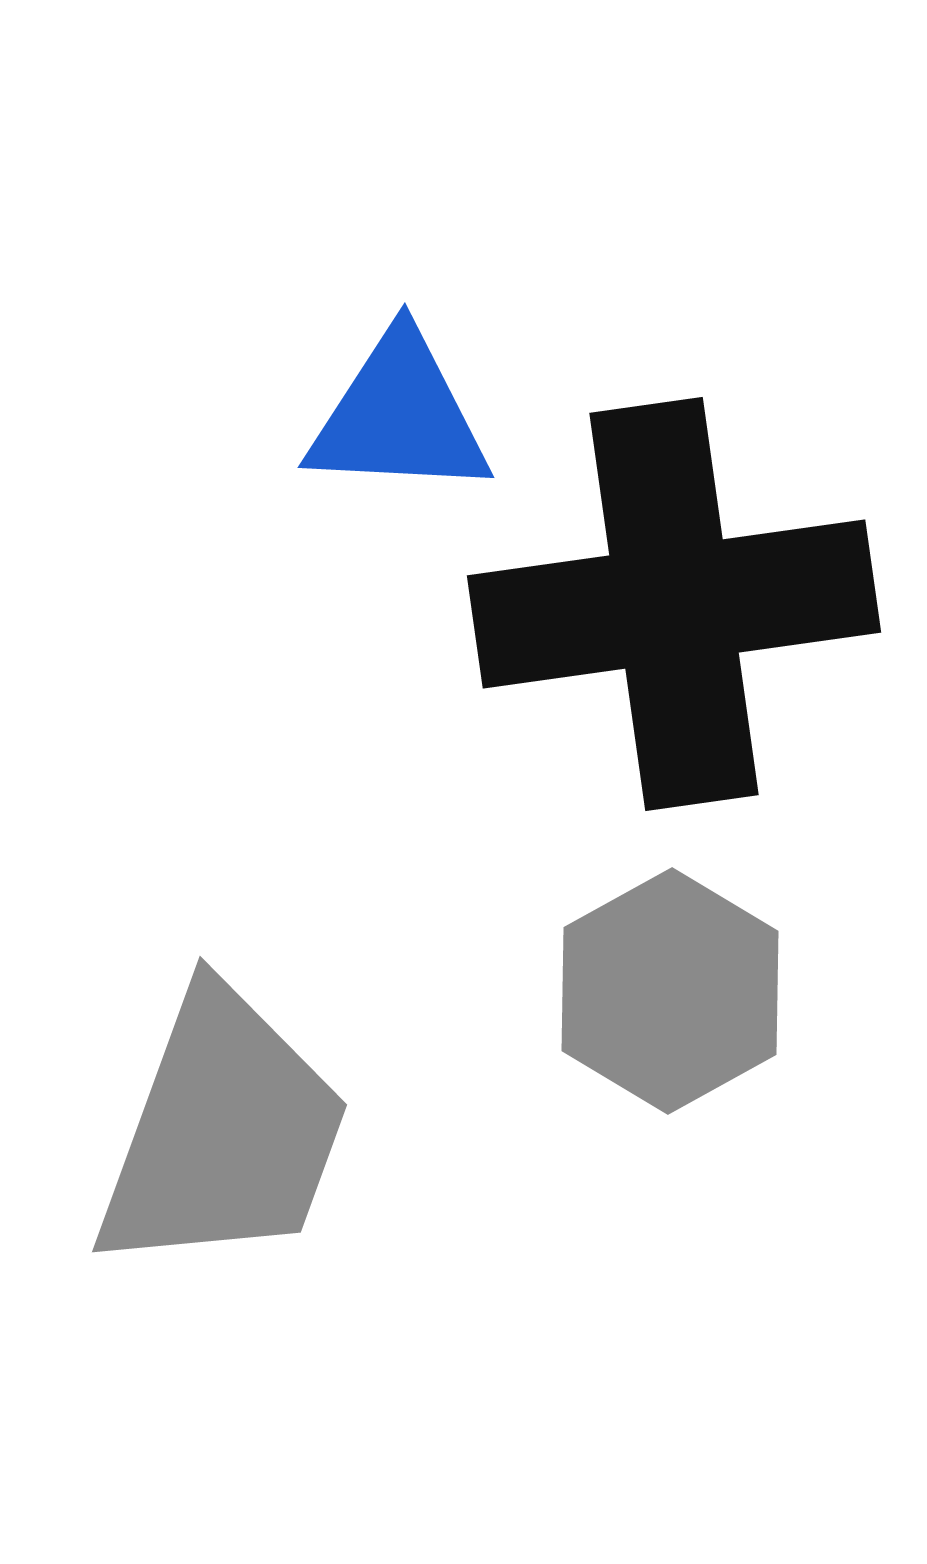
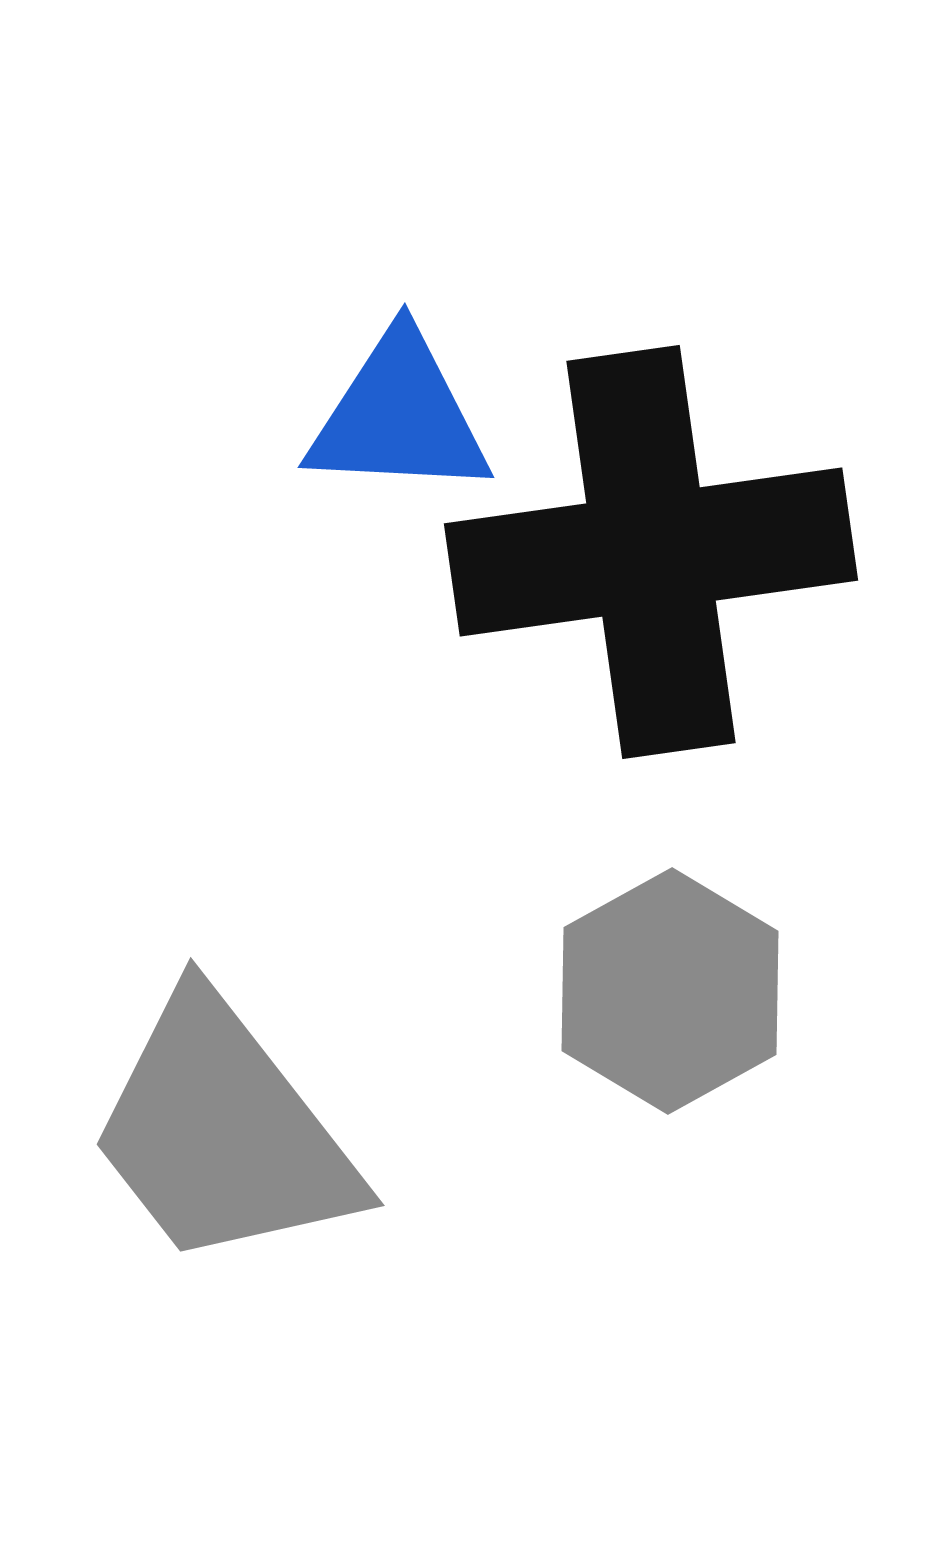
black cross: moved 23 px left, 52 px up
gray trapezoid: rotated 122 degrees clockwise
